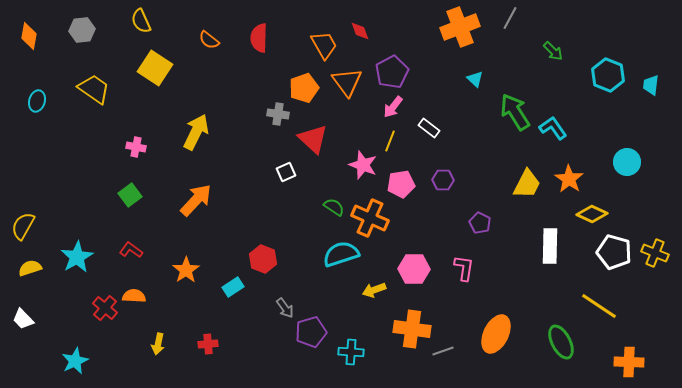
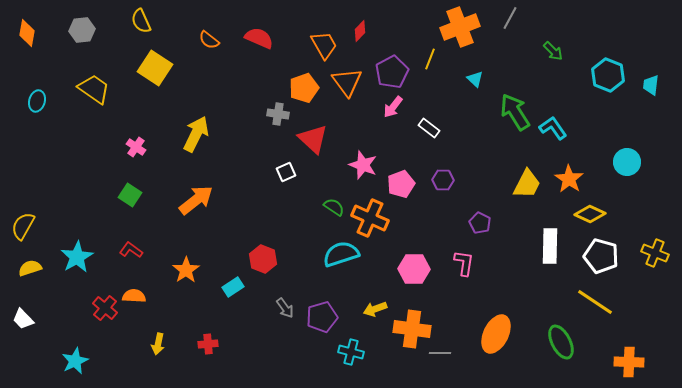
red diamond at (360, 31): rotated 65 degrees clockwise
orange diamond at (29, 36): moved 2 px left, 3 px up
red semicircle at (259, 38): rotated 112 degrees clockwise
yellow arrow at (196, 132): moved 2 px down
yellow line at (390, 141): moved 40 px right, 82 px up
pink cross at (136, 147): rotated 24 degrees clockwise
pink pentagon at (401, 184): rotated 12 degrees counterclockwise
green square at (130, 195): rotated 20 degrees counterclockwise
orange arrow at (196, 200): rotated 9 degrees clockwise
yellow diamond at (592, 214): moved 2 px left
white pentagon at (614, 252): moved 13 px left, 4 px down
pink L-shape at (464, 268): moved 5 px up
yellow arrow at (374, 290): moved 1 px right, 19 px down
yellow line at (599, 306): moved 4 px left, 4 px up
purple pentagon at (311, 332): moved 11 px right, 15 px up
gray line at (443, 351): moved 3 px left, 2 px down; rotated 20 degrees clockwise
cyan cross at (351, 352): rotated 10 degrees clockwise
